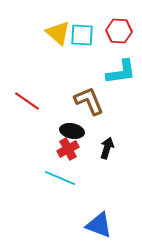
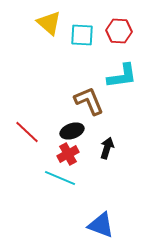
yellow triangle: moved 9 px left, 10 px up
cyan L-shape: moved 1 px right, 4 px down
red line: moved 31 px down; rotated 8 degrees clockwise
black ellipse: rotated 30 degrees counterclockwise
red cross: moved 5 px down
blue triangle: moved 2 px right
